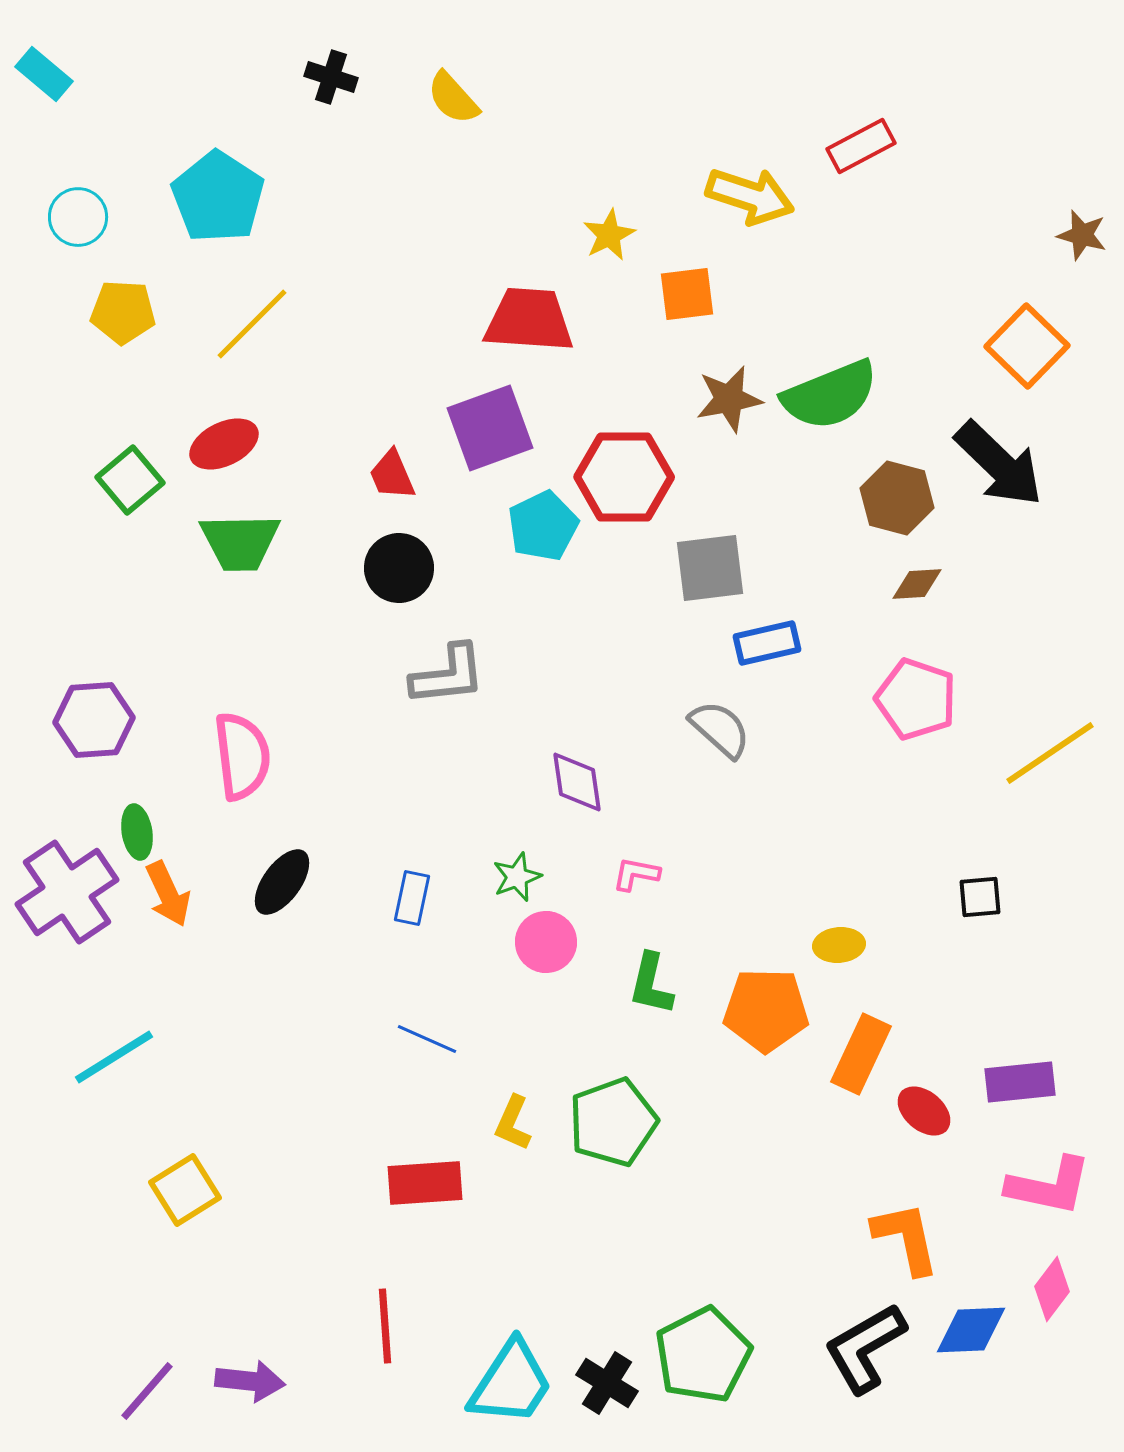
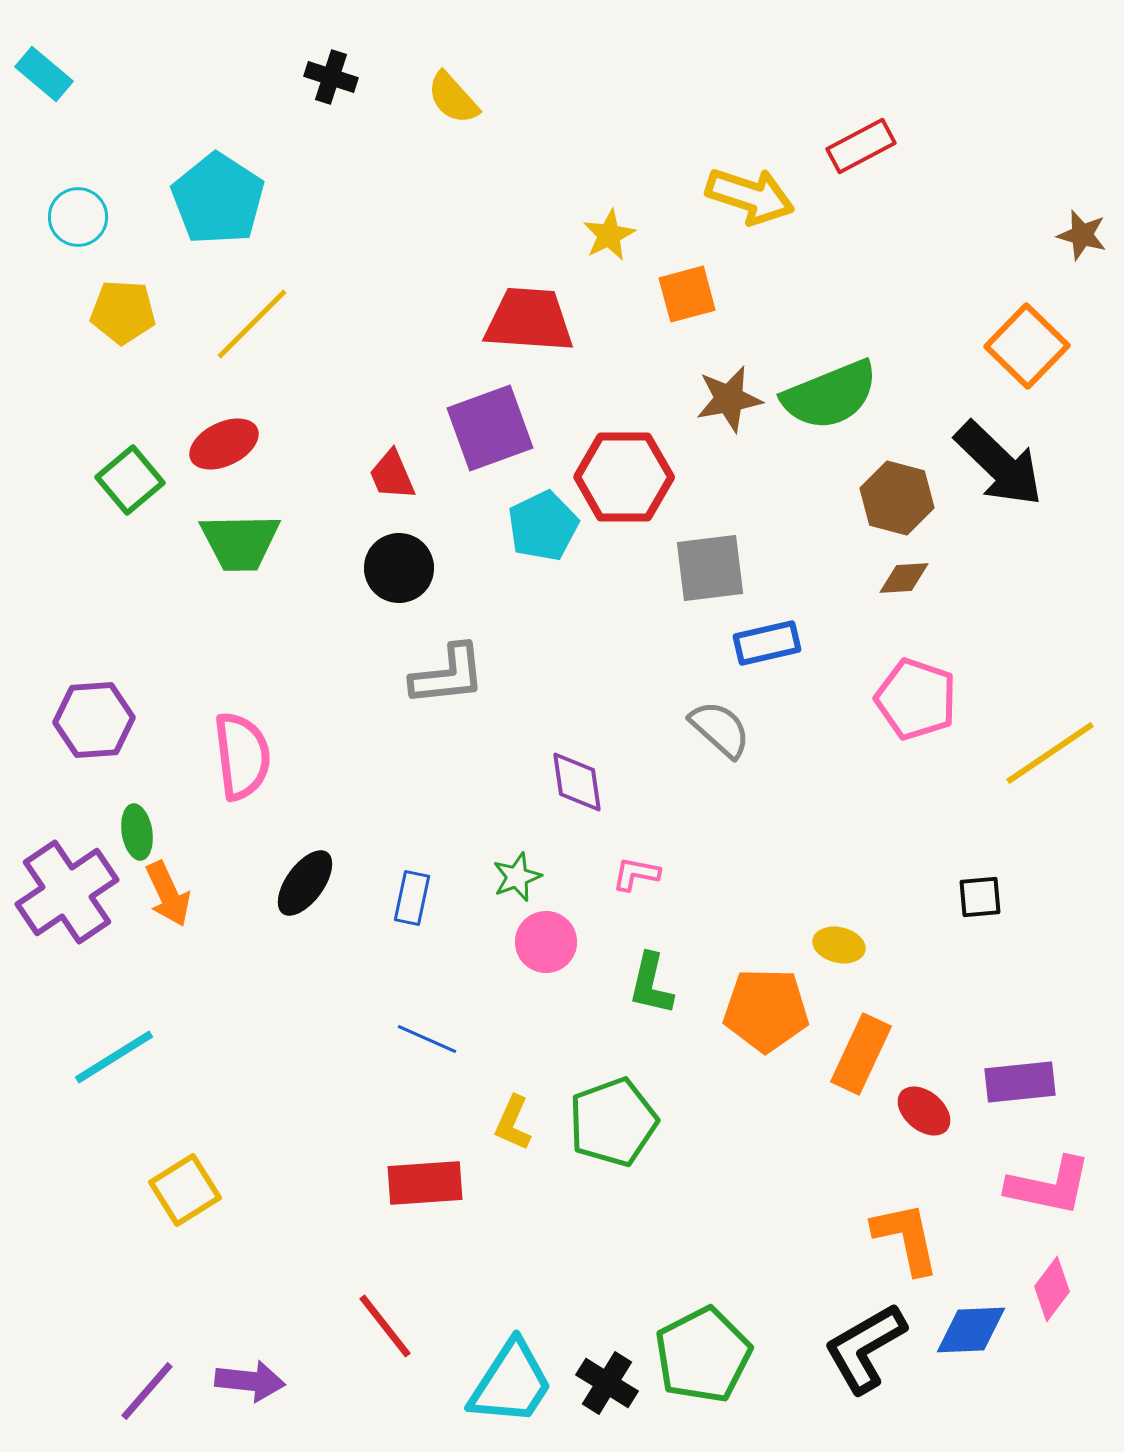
cyan pentagon at (218, 197): moved 2 px down
orange square at (687, 294): rotated 8 degrees counterclockwise
brown diamond at (917, 584): moved 13 px left, 6 px up
black ellipse at (282, 882): moved 23 px right, 1 px down
yellow ellipse at (839, 945): rotated 18 degrees clockwise
red line at (385, 1326): rotated 34 degrees counterclockwise
